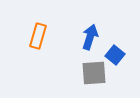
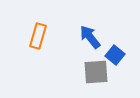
blue arrow: rotated 55 degrees counterclockwise
gray square: moved 2 px right, 1 px up
